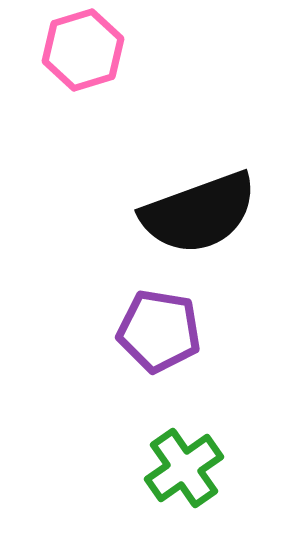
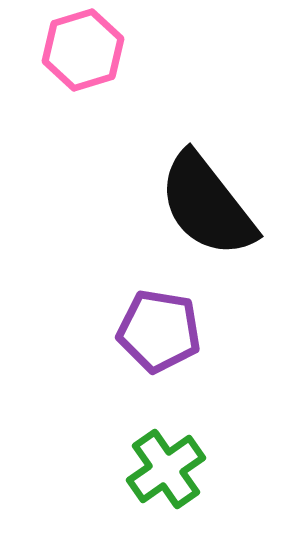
black semicircle: moved 8 px right, 8 px up; rotated 72 degrees clockwise
green cross: moved 18 px left, 1 px down
